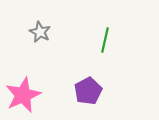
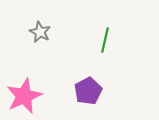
pink star: moved 1 px right, 1 px down
